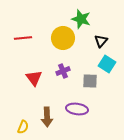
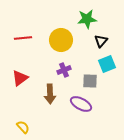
green star: moved 6 px right; rotated 24 degrees counterclockwise
yellow circle: moved 2 px left, 2 px down
cyan square: rotated 36 degrees clockwise
purple cross: moved 1 px right, 1 px up
red triangle: moved 14 px left; rotated 30 degrees clockwise
purple ellipse: moved 4 px right, 5 px up; rotated 20 degrees clockwise
brown arrow: moved 3 px right, 23 px up
yellow semicircle: rotated 64 degrees counterclockwise
